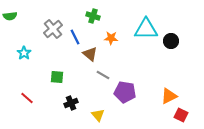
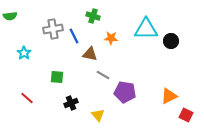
gray cross: rotated 30 degrees clockwise
blue line: moved 1 px left, 1 px up
brown triangle: rotated 28 degrees counterclockwise
red square: moved 5 px right
